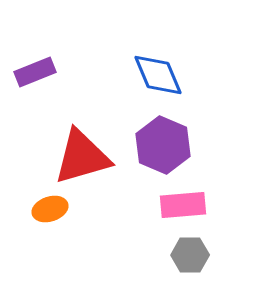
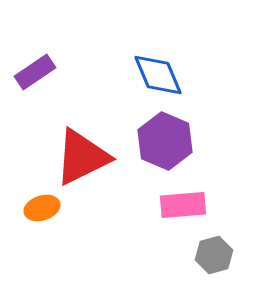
purple rectangle: rotated 12 degrees counterclockwise
purple hexagon: moved 2 px right, 4 px up
red triangle: rotated 10 degrees counterclockwise
orange ellipse: moved 8 px left, 1 px up
gray hexagon: moved 24 px right; rotated 15 degrees counterclockwise
